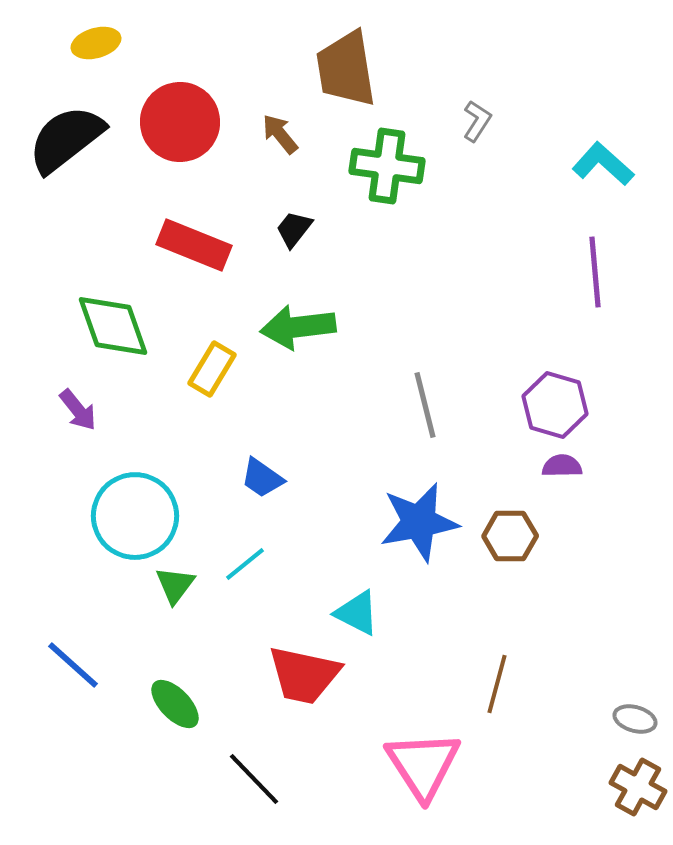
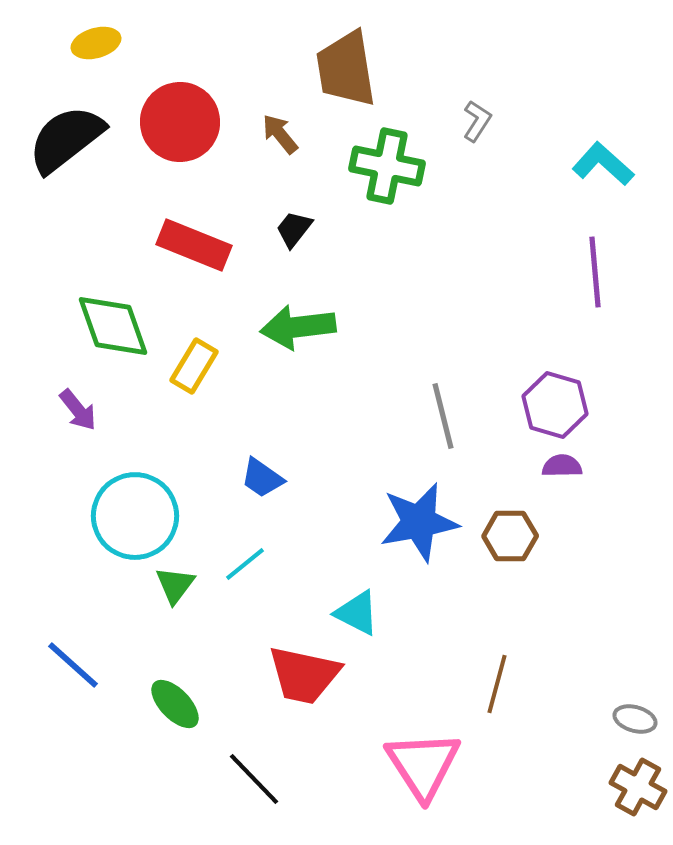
green cross: rotated 4 degrees clockwise
yellow rectangle: moved 18 px left, 3 px up
gray line: moved 18 px right, 11 px down
